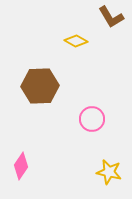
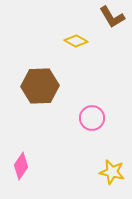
brown L-shape: moved 1 px right
pink circle: moved 1 px up
yellow star: moved 3 px right
